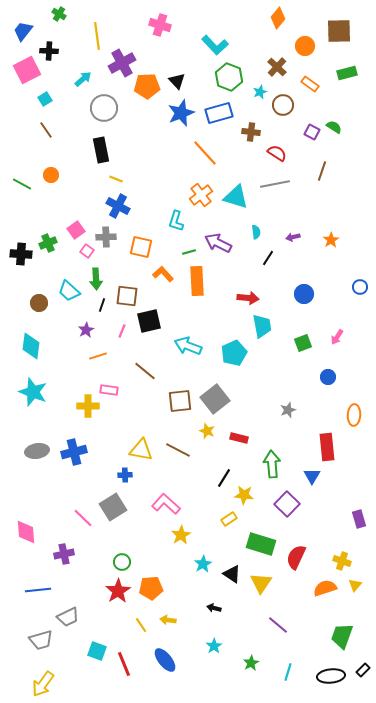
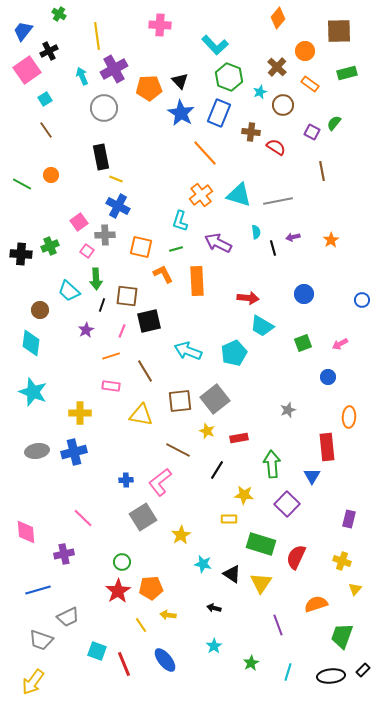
pink cross at (160, 25): rotated 15 degrees counterclockwise
orange circle at (305, 46): moved 5 px down
black cross at (49, 51): rotated 30 degrees counterclockwise
purple cross at (122, 63): moved 8 px left, 6 px down
pink square at (27, 70): rotated 8 degrees counterclockwise
cyan arrow at (83, 79): moved 1 px left, 3 px up; rotated 72 degrees counterclockwise
black triangle at (177, 81): moved 3 px right
orange pentagon at (147, 86): moved 2 px right, 2 px down
blue star at (181, 113): rotated 20 degrees counterclockwise
blue rectangle at (219, 113): rotated 52 degrees counterclockwise
green semicircle at (334, 127): moved 4 px up; rotated 84 degrees counterclockwise
black rectangle at (101, 150): moved 7 px down
red semicircle at (277, 153): moved 1 px left, 6 px up
brown line at (322, 171): rotated 30 degrees counterclockwise
gray line at (275, 184): moved 3 px right, 17 px down
cyan triangle at (236, 197): moved 3 px right, 2 px up
cyan L-shape at (176, 221): moved 4 px right
pink square at (76, 230): moved 3 px right, 8 px up
gray cross at (106, 237): moved 1 px left, 2 px up
green cross at (48, 243): moved 2 px right, 3 px down
green line at (189, 252): moved 13 px left, 3 px up
black line at (268, 258): moved 5 px right, 10 px up; rotated 49 degrees counterclockwise
orange L-shape at (163, 274): rotated 15 degrees clockwise
blue circle at (360, 287): moved 2 px right, 13 px down
brown circle at (39, 303): moved 1 px right, 7 px down
cyan trapezoid at (262, 326): rotated 130 degrees clockwise
pink arrow at (337, 337): moved 3 px right, 7 px down; rotated 28 degrees clockwise
cyan diamond at (31, 346): moved 3 px up
cyan arrow at (188, 346): moved 5 px down
orange line at (98, 356): moved 13 px right
brown line at (145, 371): rotated 20 degrees clockwise
pink rectangle at (109, 390): moved 2 px right, 4 px up
yellow cross at (88, 406): moved 8 px left, 7 px down
orange ellipse at (354, 415): moved 5 px left, 2 px down
red rectangle at (239, 438): rotated 24 degrees counterclockwise
yellow triangle at (141, 450): moved 35 px up
blue cross at (125, 475): moved 1 px right, 5 px down
black line at (224, 478): moved 7 px left, 8 px up
pink L-shape at (166, 504): moved 6 px left, 22 px up; rotated 80 degrees counterclockwise
gray square at (113, 507): moved 30 px right, 10 px down
yellow rectangle at (229, 519): rotated 35 degrees clockwise
purple rectangle at (359, 519): moved 10 px left; rotated 30 degrees clockwise
cyan star at (203, 564): rotated 30 degrees counterclockwise
yellow triangle at (355, 585): moved 4 px down
orange semicircle at (325, 588): moved 9 px left, 16 px down
blue line at (38, 590): rotated 10 degrees counterclockwise
yellow arrow at (168, 620): moved 5 px up
purple line at (278, 625): rotated 30 degrees clockwise
gray trapezoid at (41, 640): rotated 35 degrees clockwise
yellow arrow at (43, 684): moved 10 px left, 2 px up
